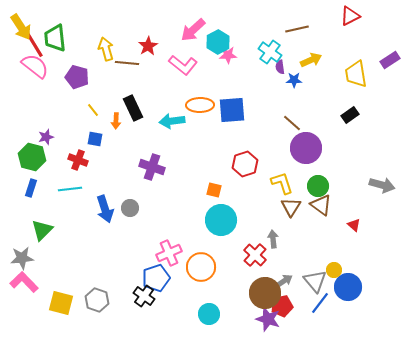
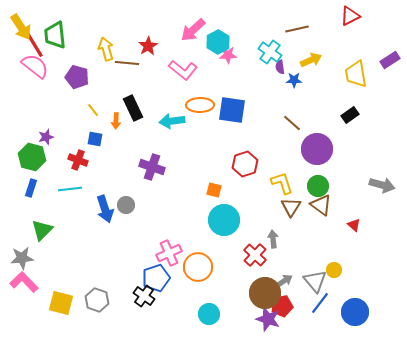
green trapezoid at (55, 38): moved 3 px up
pink L-shape at (183, 65): moved 5 px down
blue square at (232, 110): rotated 12 degrees clockwise
purple circle at (306, 148): moved 11 px right, 1 px down
gray circle at (130, 208): moved 4 px left, 3 px up
cyan circle at (221, 220): moved 3 px right
orange circle at (201, 267): moved 3 px left
blue circle at (348, 287): moved 7 px right, 25 px down
